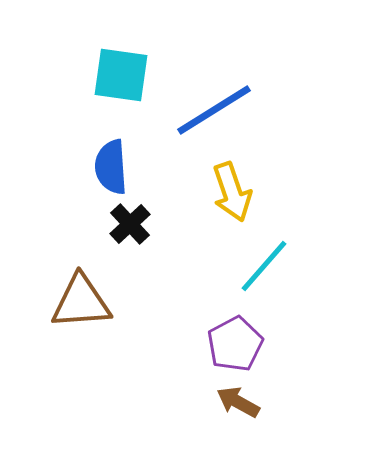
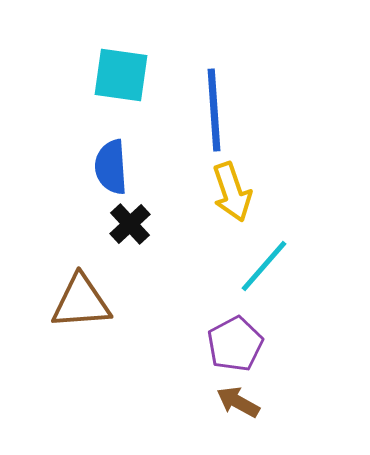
blue line: rotated 62 degrees counterclockwise
